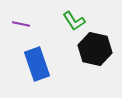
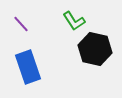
purple line: rotated 36 degrees clockwise
blue rectangle: moved 9 px left, 3 px down
